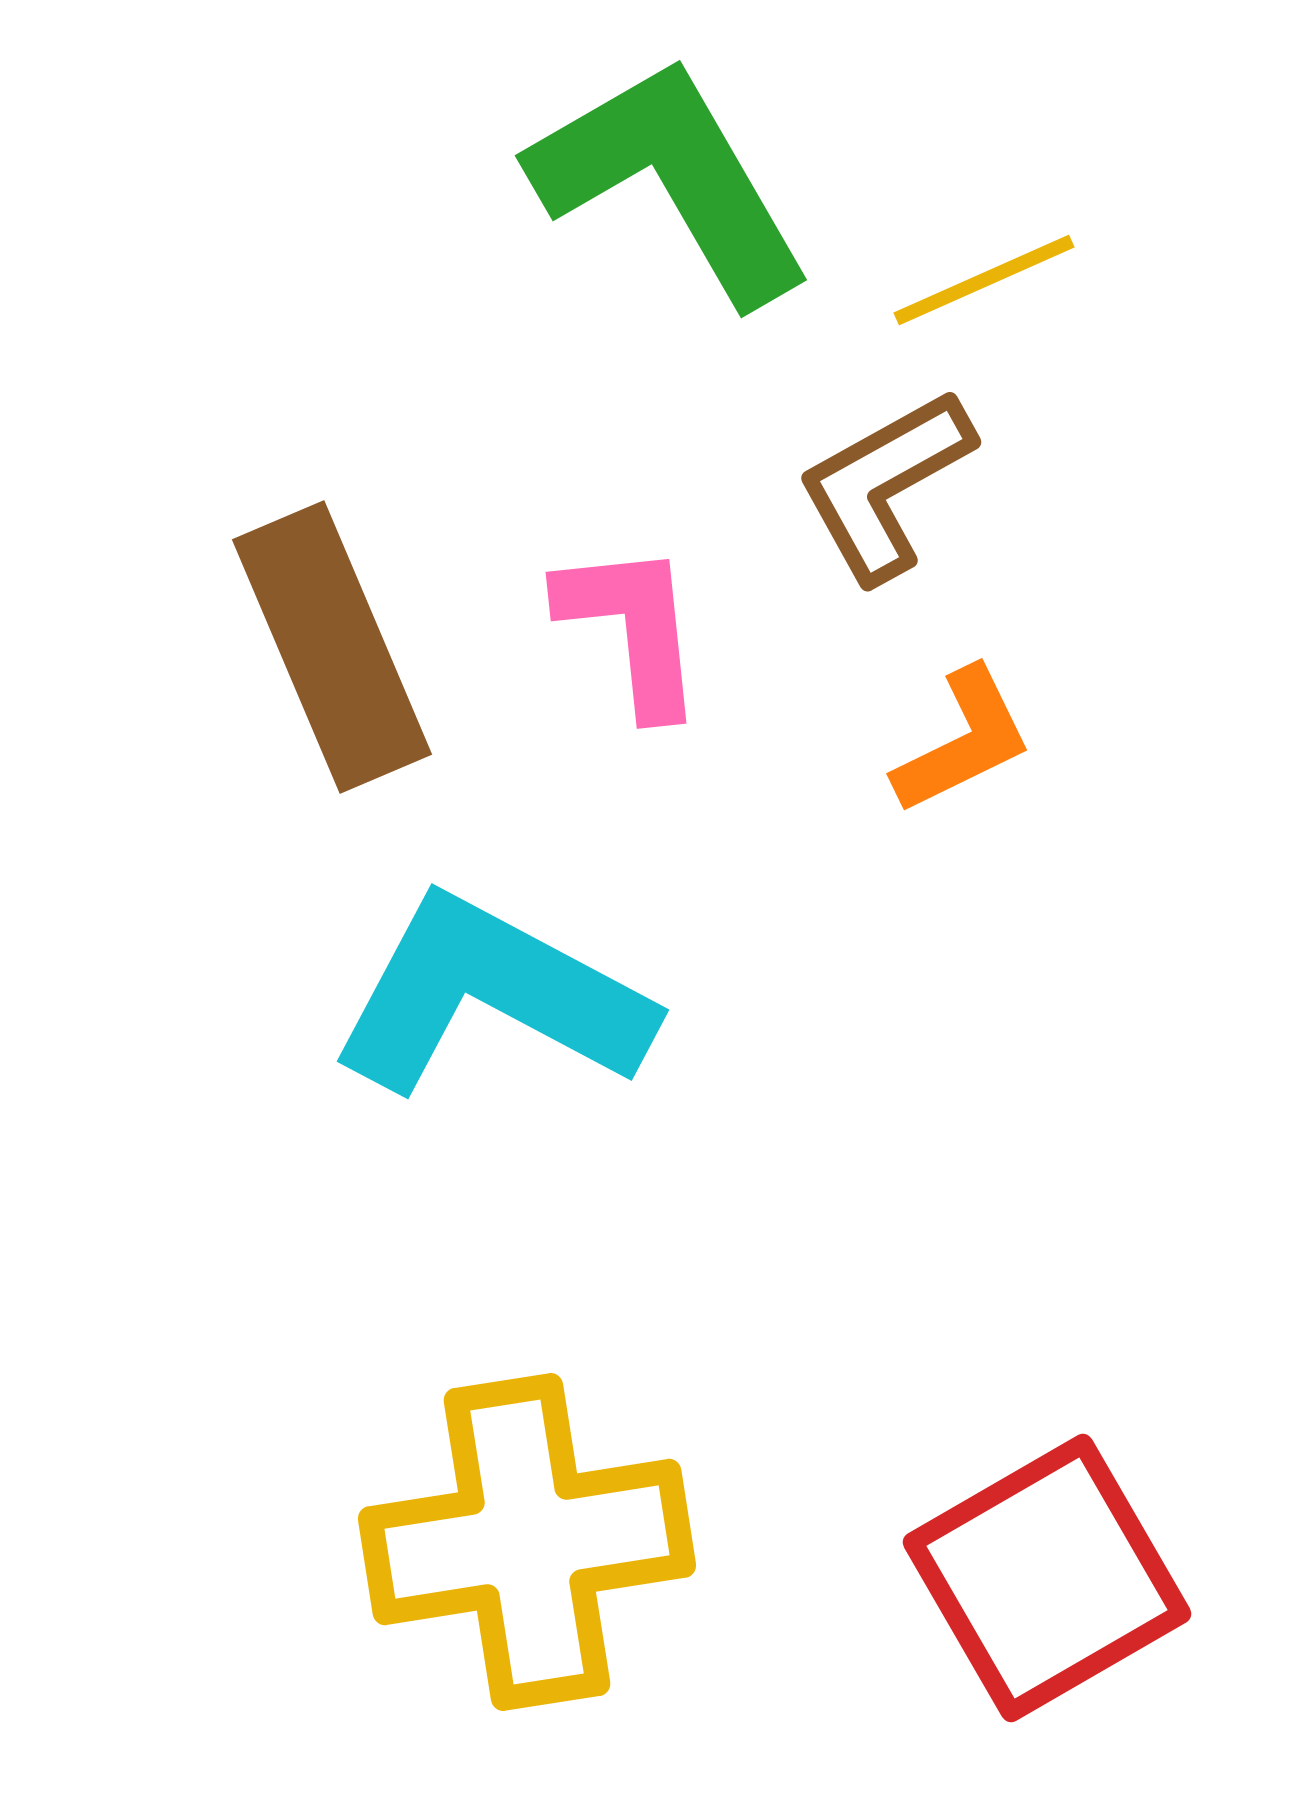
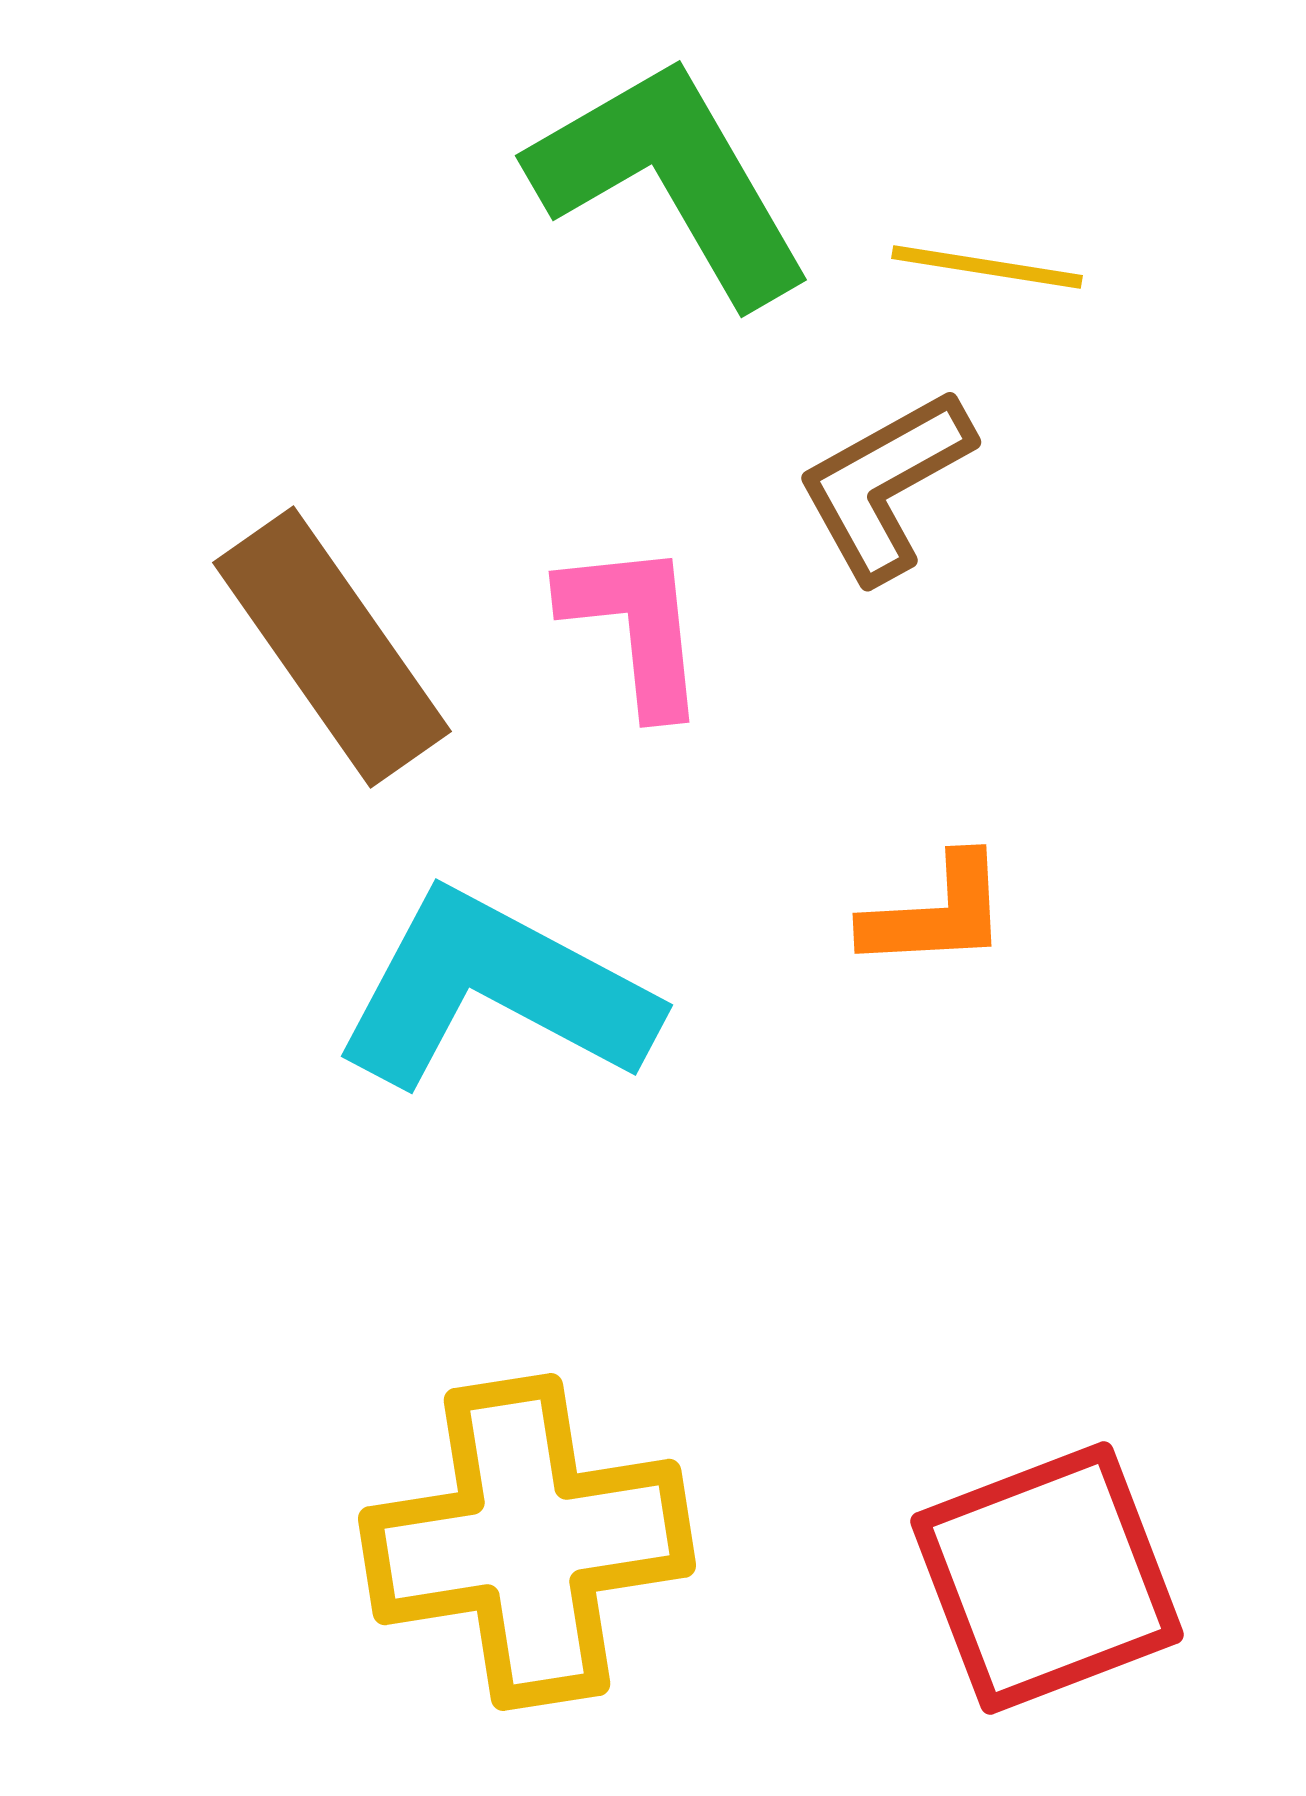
yellow line: moved 3 px right, 13 px up; rotated 33 degrees clockwise
pink L-shape: moved 3 px right, 1 px up
brown rectangle: rotated 12 degrees counterclockwise
orange L-shape: moved 27 px left, 172 px down; rotated 23 degrees clockwise
cyan L-shape: moved 4 px right, 5 px up
red square: rotated 9 degrees clockwise
